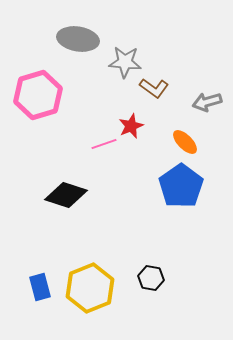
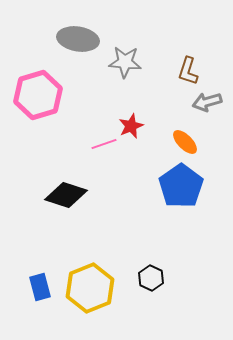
brown L-shape: moved 34 px right, 17 px up; rotated 72 degrees clockwise
black hexagon: rotated 15 degrees clockwise
